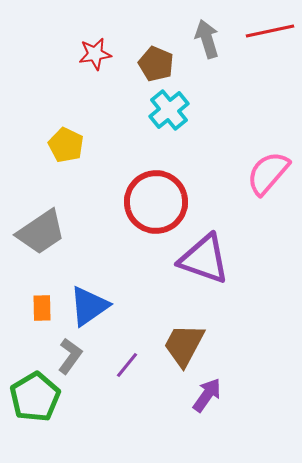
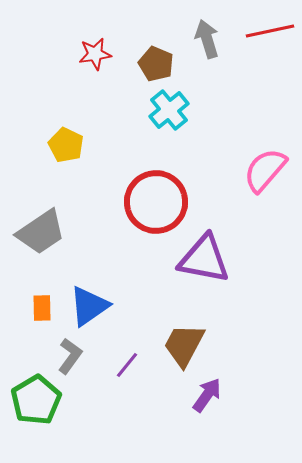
pink semicircle: moved 3 px left, 3 px up
purple triangle: rotated 8 degrees counterclockwise
green pentagon: moved 1 px right, 3 px down
